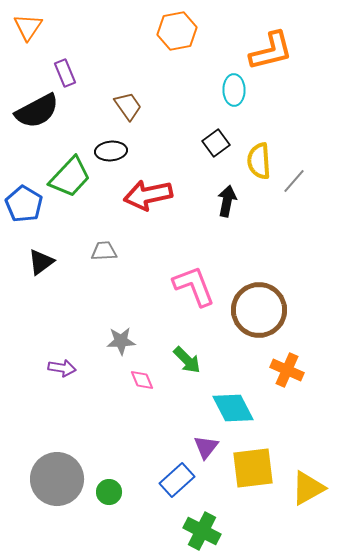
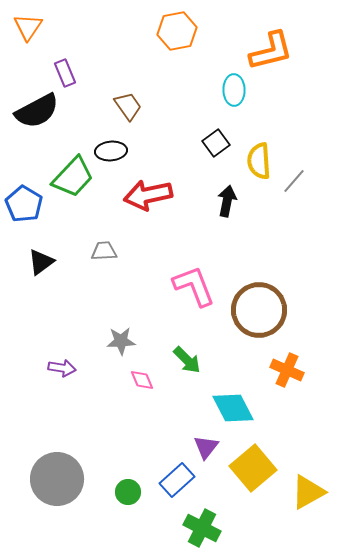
green trapezoid: moved 3 px right
yellow square: rotated 33 degrees counterclockwise
yellow triangle: moved 4 px down
green circle: moved 19 px right
green cross: moved 3 px up
